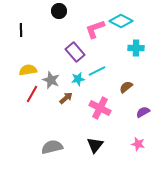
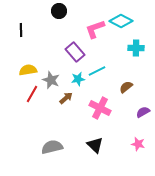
black triangle: rotated 24 degrees counterclockwise
